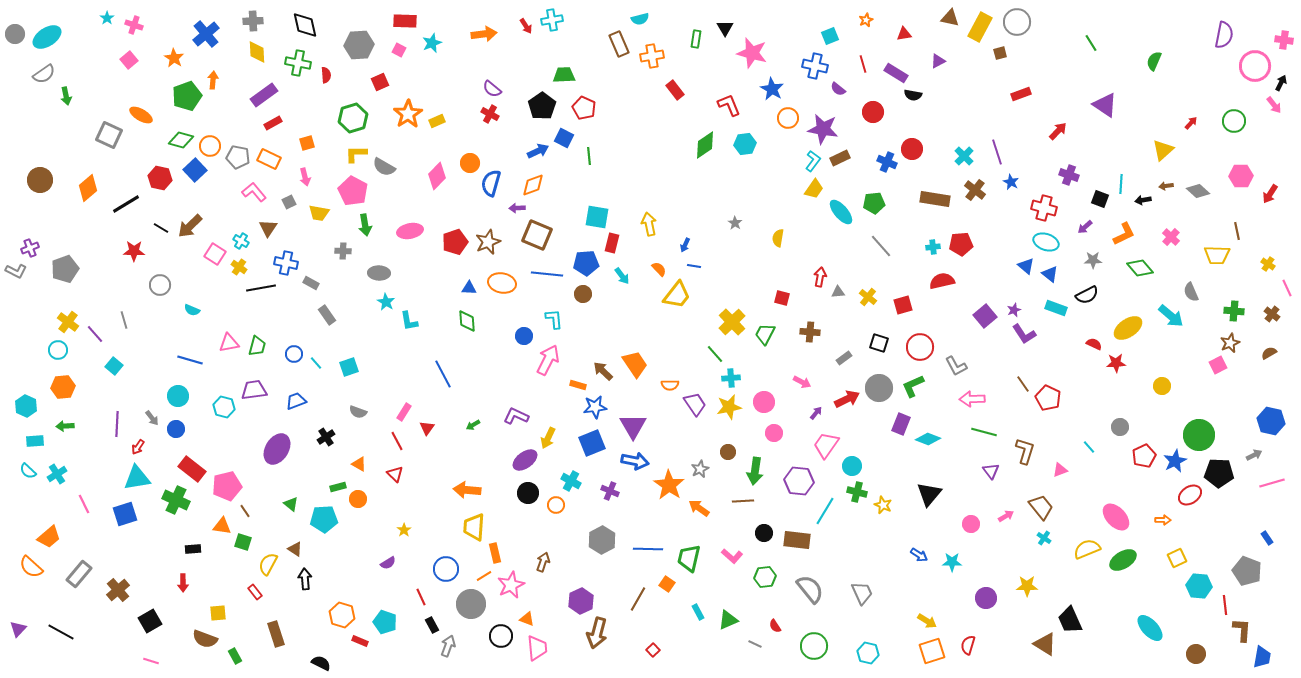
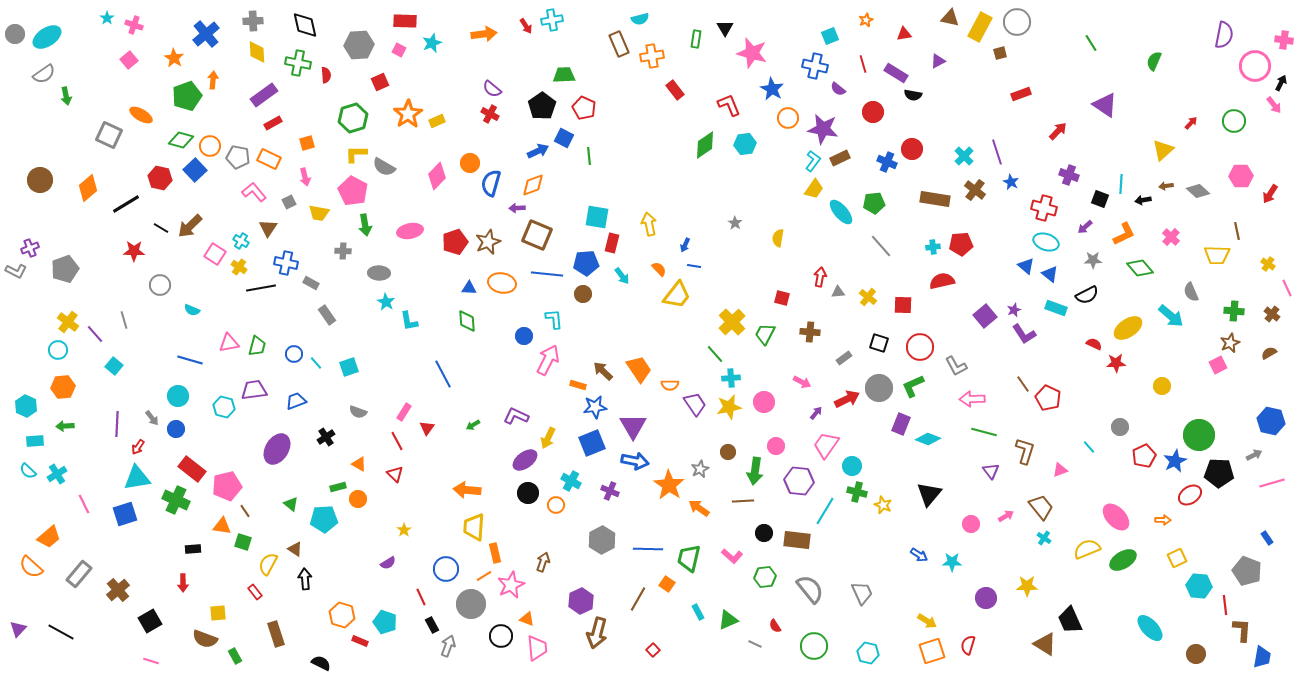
red square at (903, 305): rotated 18 degrees clockwise
orange trapezoid at (635, 364): moved 4 px right, 5 px down
pink circle at (774, 433): moved 2 px right, 13 px down
